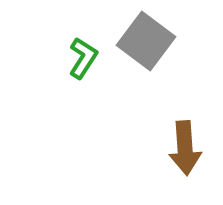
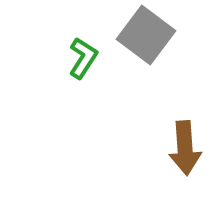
gray square: moved 6 px up
